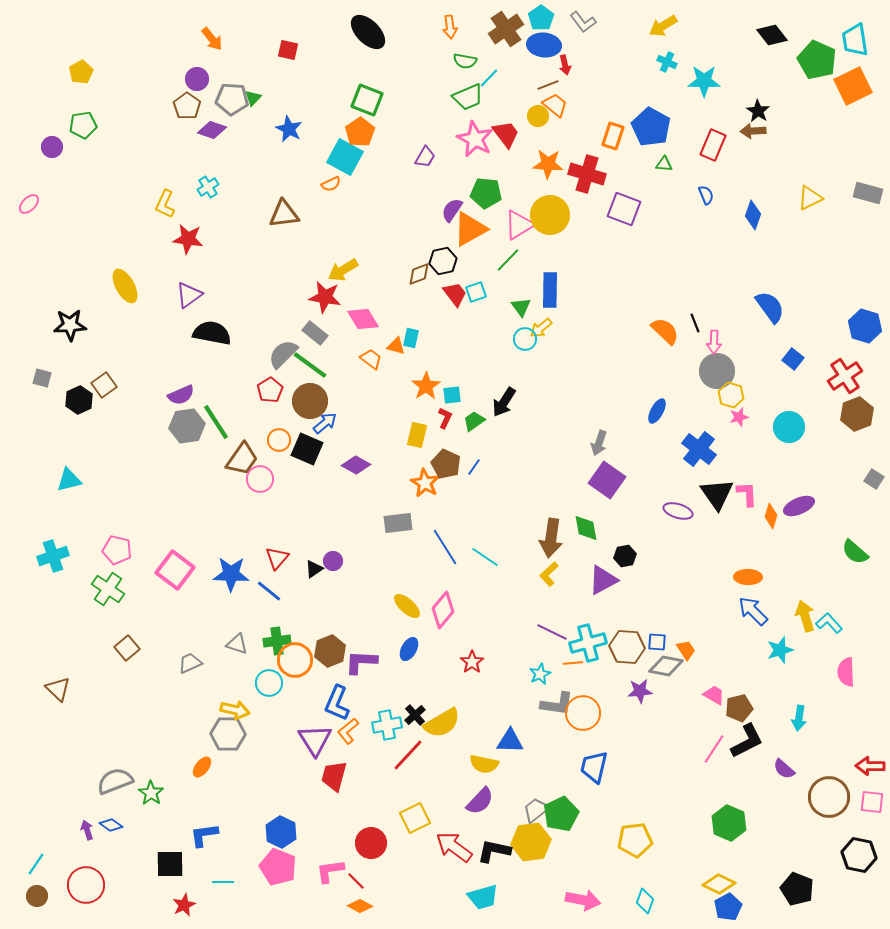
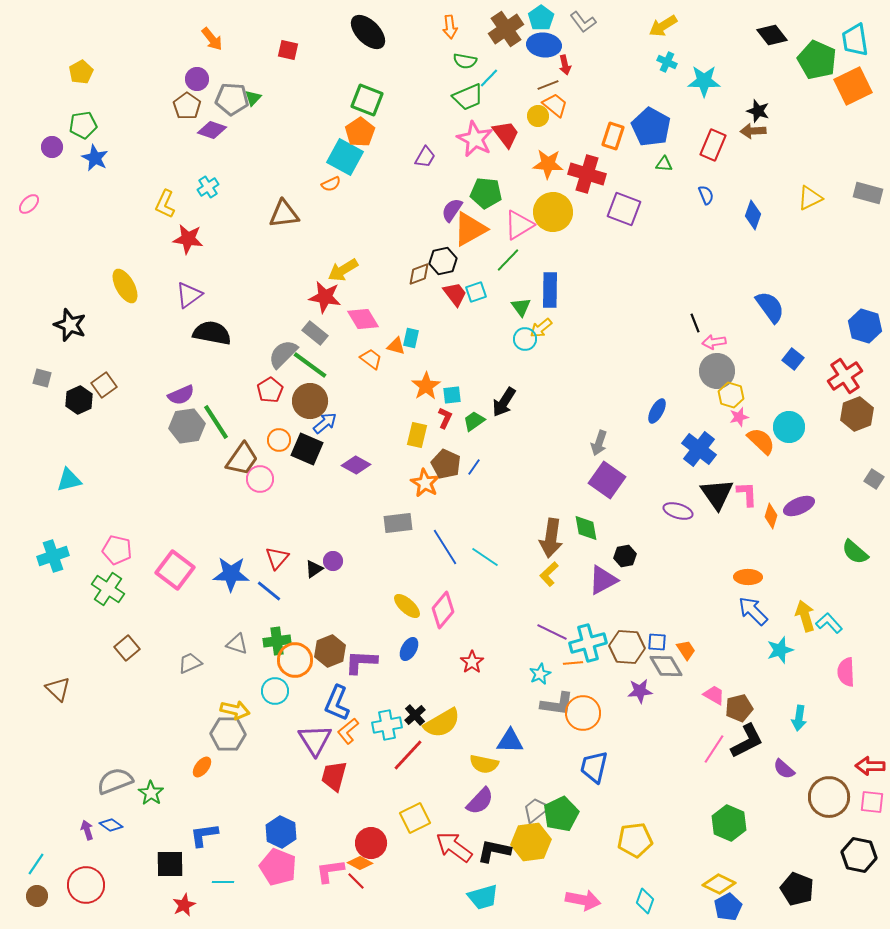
black star at (758, 111): rotated 15 degrees counterclockwise
blue star at (289, 129): moved 194 px left, 29 px down
yellow circle at (550, 215): moved 3 px right, 3 px up
black star at (70, 325): rotated 24 degrees clockwise
orange semicircle at (665, 331): moved 96 px right, 110 px down
pink arrow at (714, 342): rotated 80 degrees clockwise
gray diamond at (666, 666): rotated 48 degrees clockwise
cyan circle at (269, 683): moved 6 px right, 8 px down
orange diamond at (360, 906): moved 43 px up
